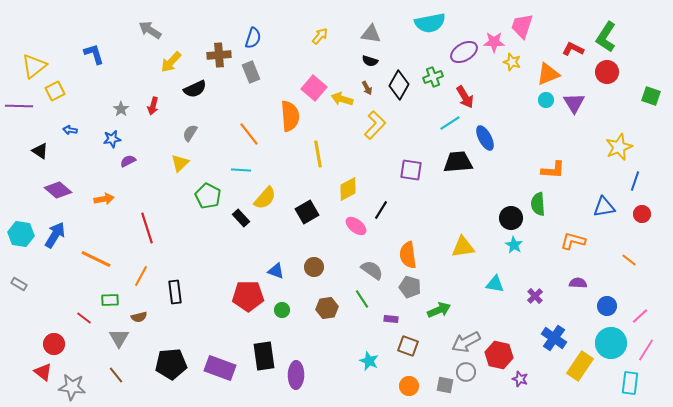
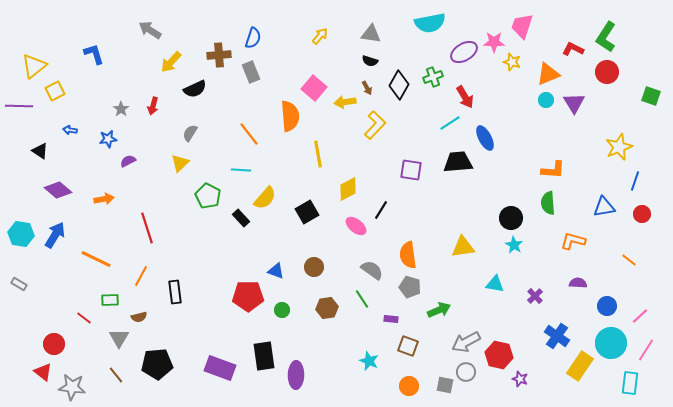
yellow arrow at (342, 99): moved 3 px right, 3 px down; rotated 25 degrees counterclockwise
blue star at (112, 139): moved 4 px left
green semicircle at (538, 204): moved 10 px right, 1 px up
blue cross at (554, 338): moved 3 px right, 2 px up
black pentagon at (171, 364): moved 14 px left
